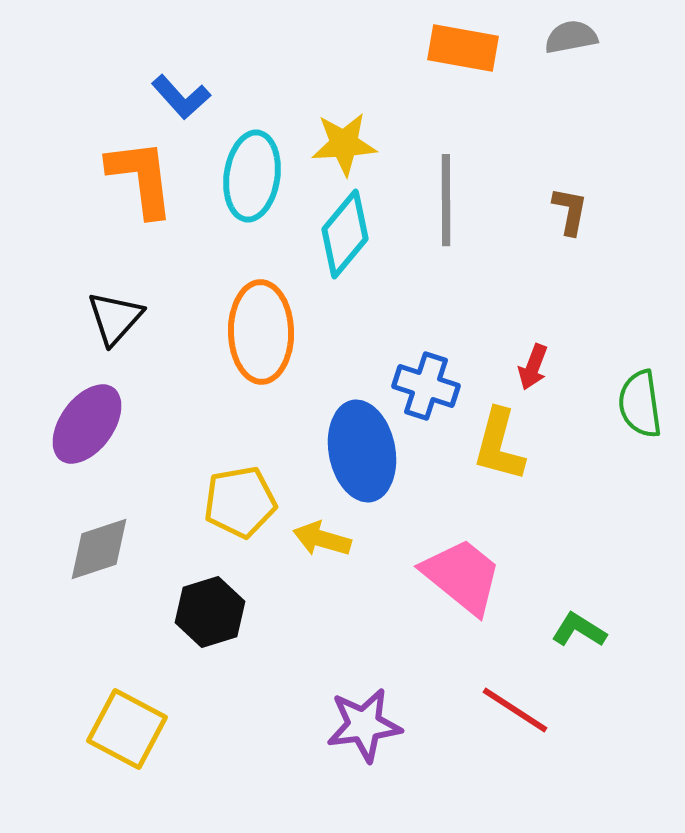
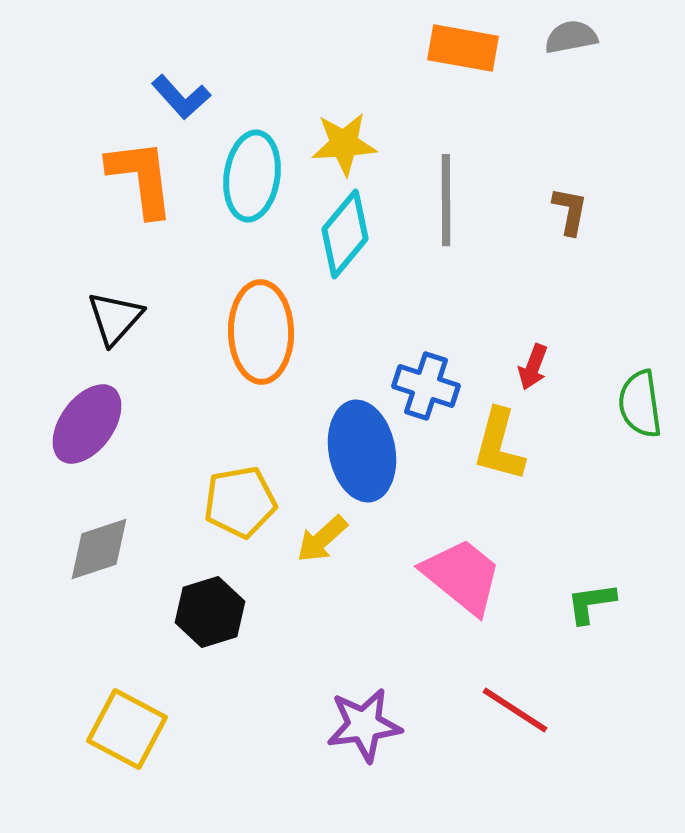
yellow arrow: rotated 58 degrees counterclockwise
green L-shape: moved 12 px right, 27 px up; rotated 40 degrees counterclockwise
